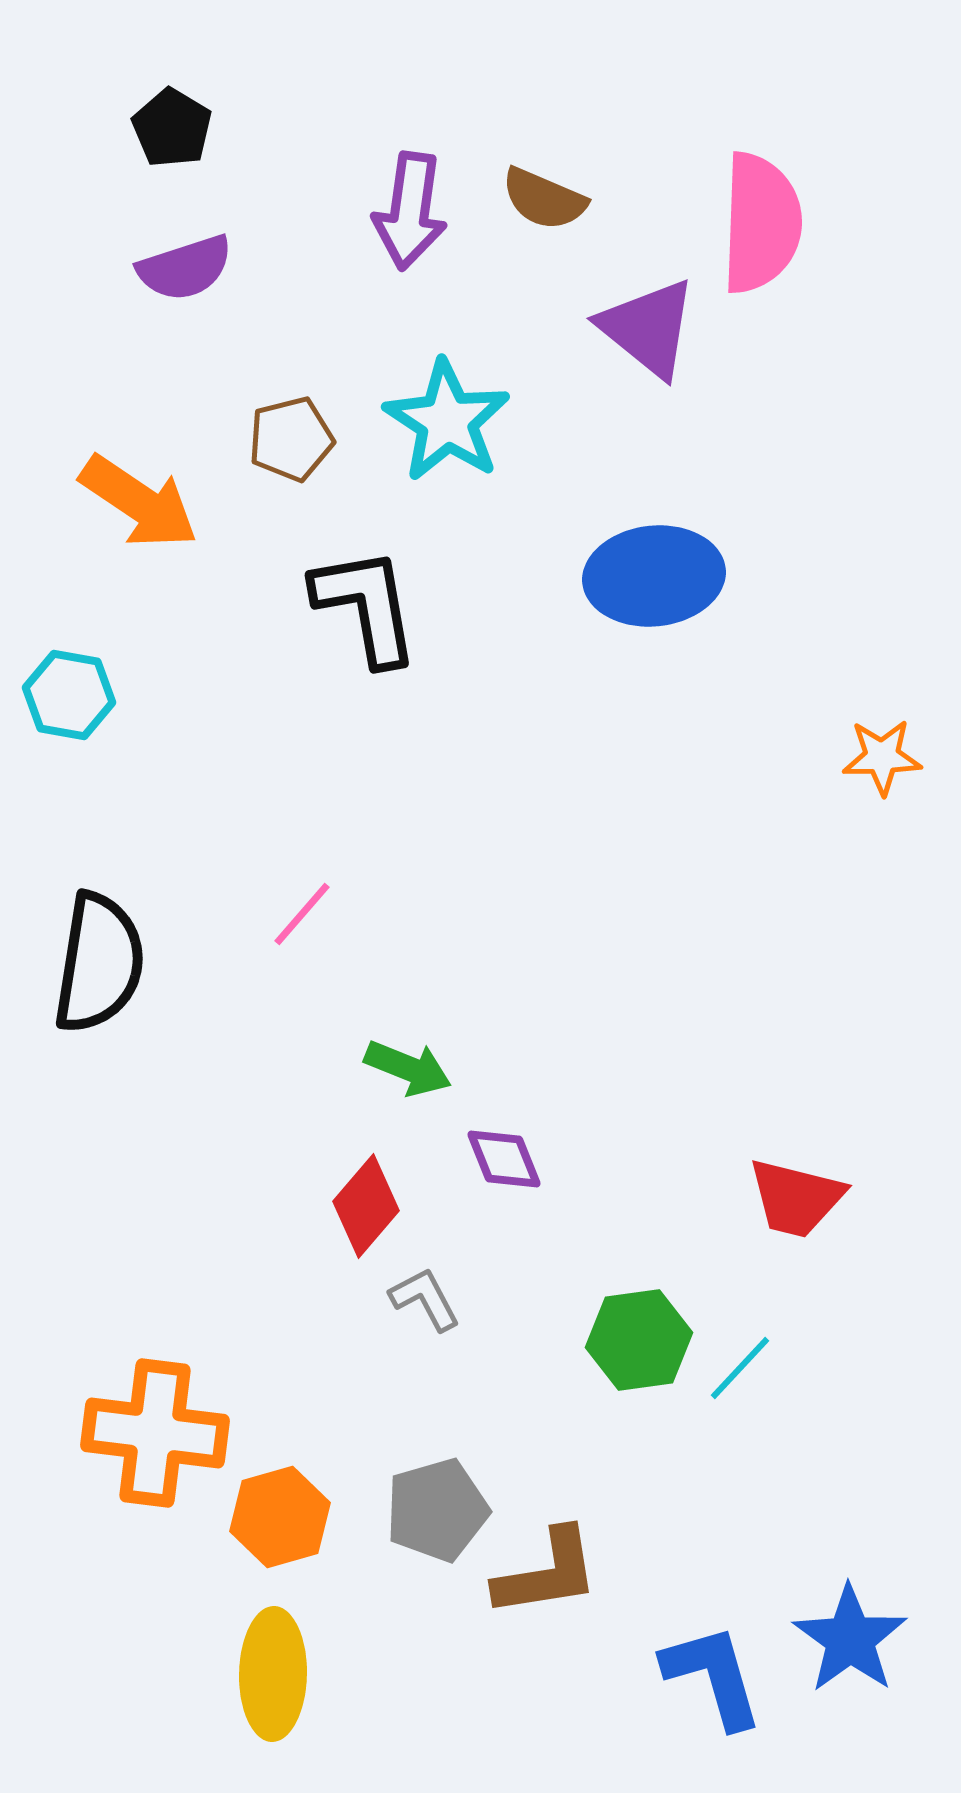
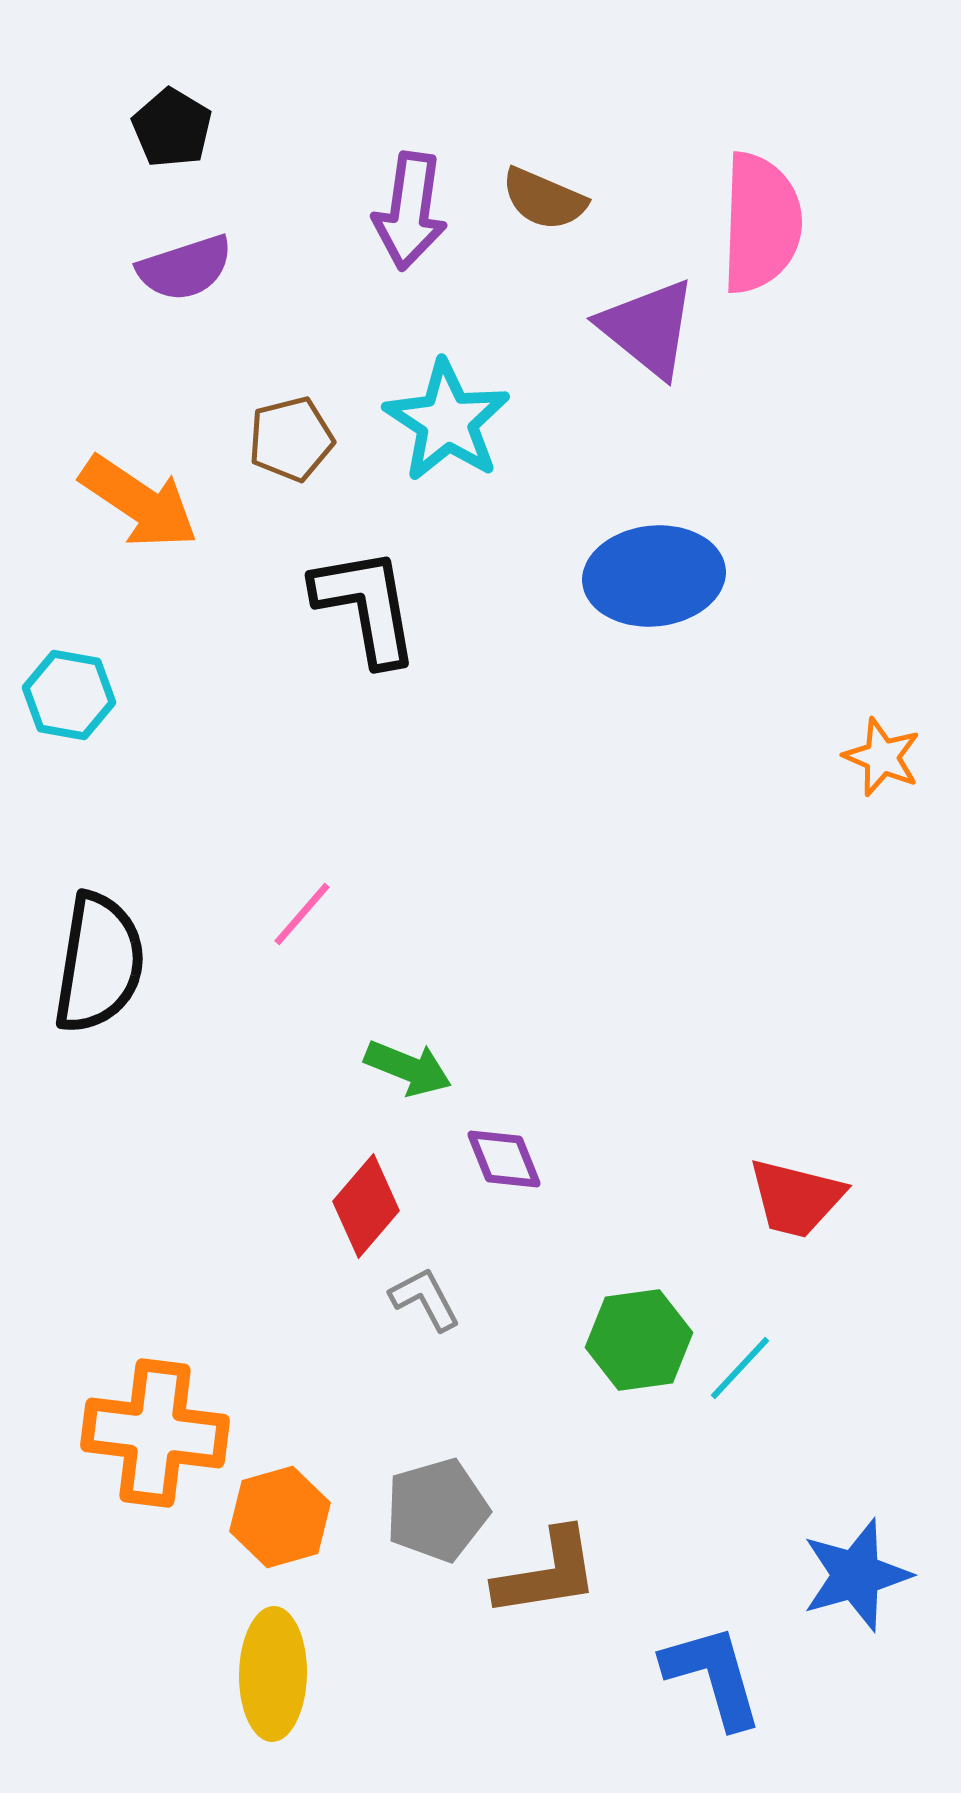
orange star: rotated 24 degrees clockwise
blue star: moved 6 px right, 64 px up; rotated 20 degrees clockwise
